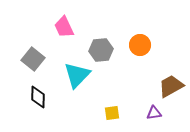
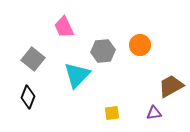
gray hexagon: moved 2 px right, 1 px down
black diamond: moved 10 px left; rotated 20 degrees clockwise
